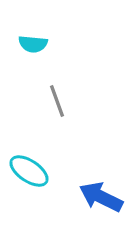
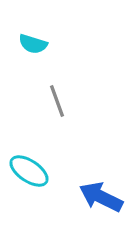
cyan semicircle: rotated 12 degrees clockwise
